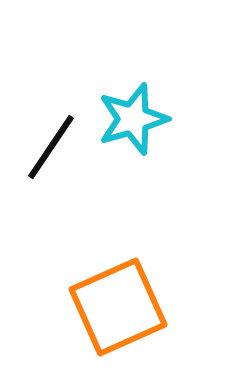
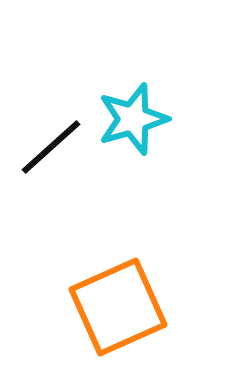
black line: rotated 14 degrees clockwise
